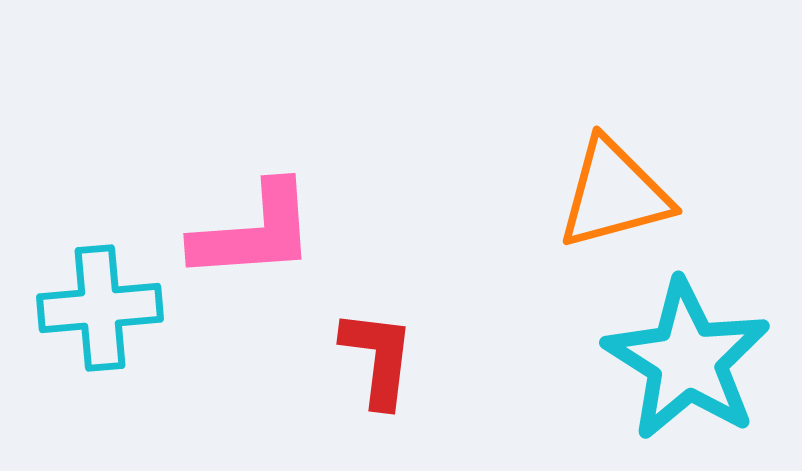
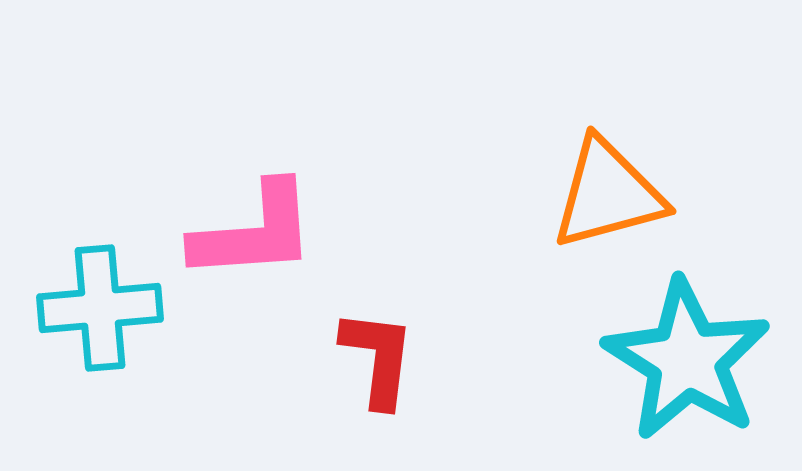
orange triangle: moved 6 px left
